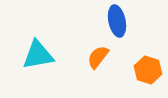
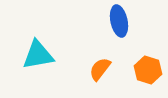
blue ellipse: moved 2 px right
orange semicircle: moved 2 px right, 12 px down
